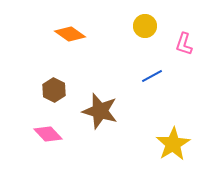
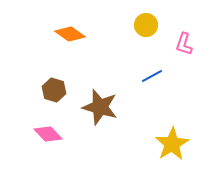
yellow circle: moved 1 px right, 1 px up
brown hexagon: rotated 10 degrees counterclockwise
brown star: moved 4 px up
yellow star: moved 1 px left
